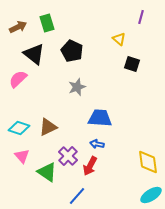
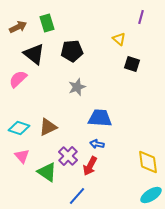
black pentagon: rotated 30 degrees counterclockwise
